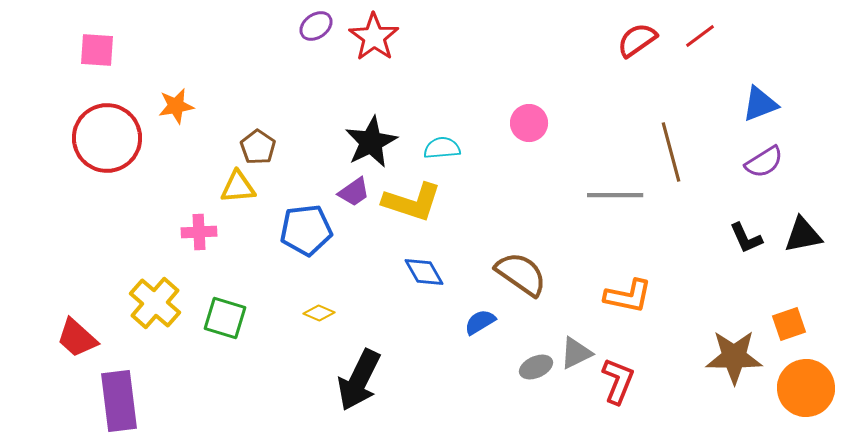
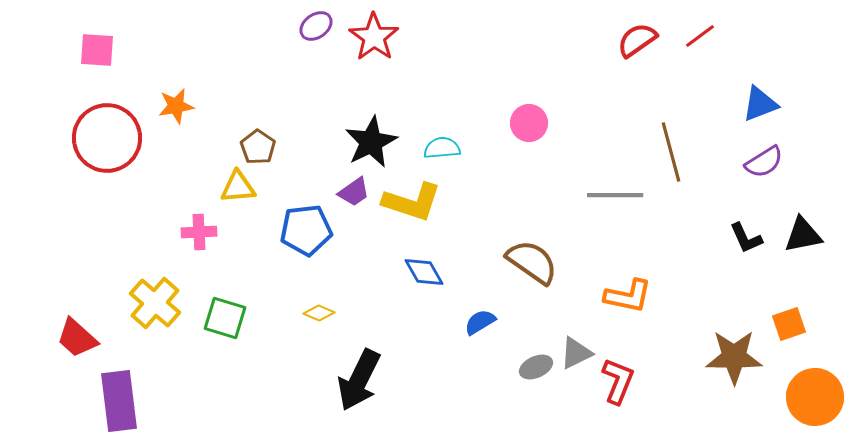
brown semicircle: moved 11 px right, 12 px up
orange circle: moved 9 px right, 9 px down
